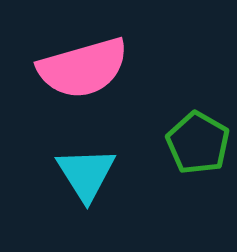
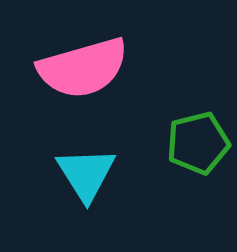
green pentagon: rotated 28 degrees clockwise
